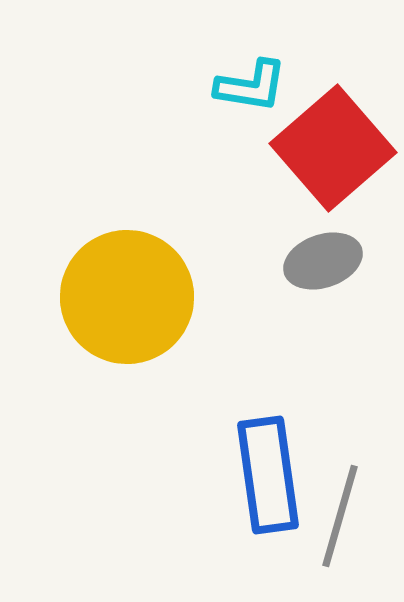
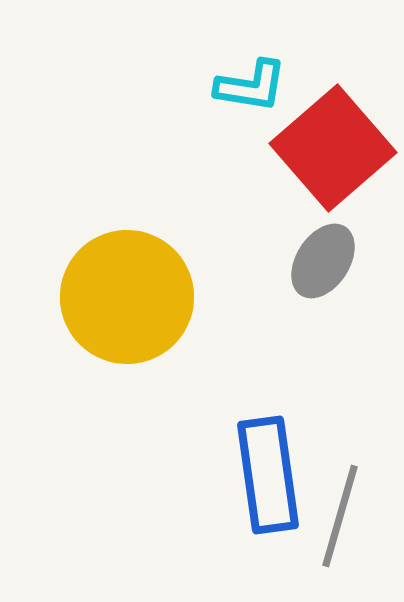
gray ellipse: rotated 38 degrees counterclockwise
